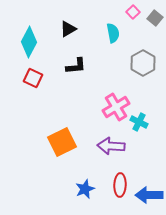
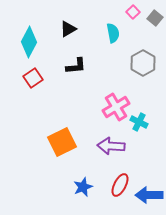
red square: rotated 30 degrees clockwise
red ellipse: rotated 25 degrees clockwise
blue star: moved 2 px left, 2 px up
